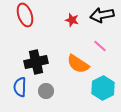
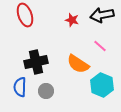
cyan hexagon: moved 1 px left, 3 px up; rotated 10 degrees counterclockwise
